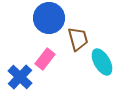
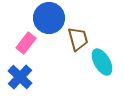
pink rectangle: moved 19 px left, 16 px up
